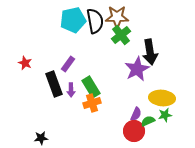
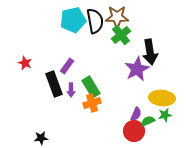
purple rectangle: moved 1 px left, 2 px down
